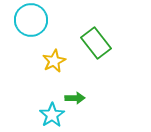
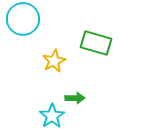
cyan circle: moved 8 px left, 1 px up
green rectangle: rotated 36 degrees counterclockwise
cyan star: moved 1 px down
